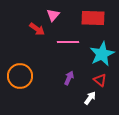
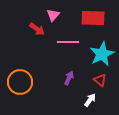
orange circle: moved 6 px down
white arrow: moved 2 px down
